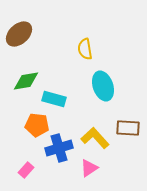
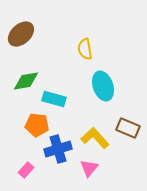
brown ellipse: moved 2 px right
brown rectangle: rotated 20 degrees clockwise
blue cross: moved 1 px left, 1 px down
pink triangle: rotated 18 degrees counterclockwise
